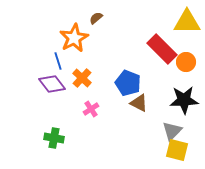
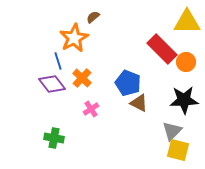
brown semicircle: moved 3 px left, 1 px up
yellow square: moved 1 px right
